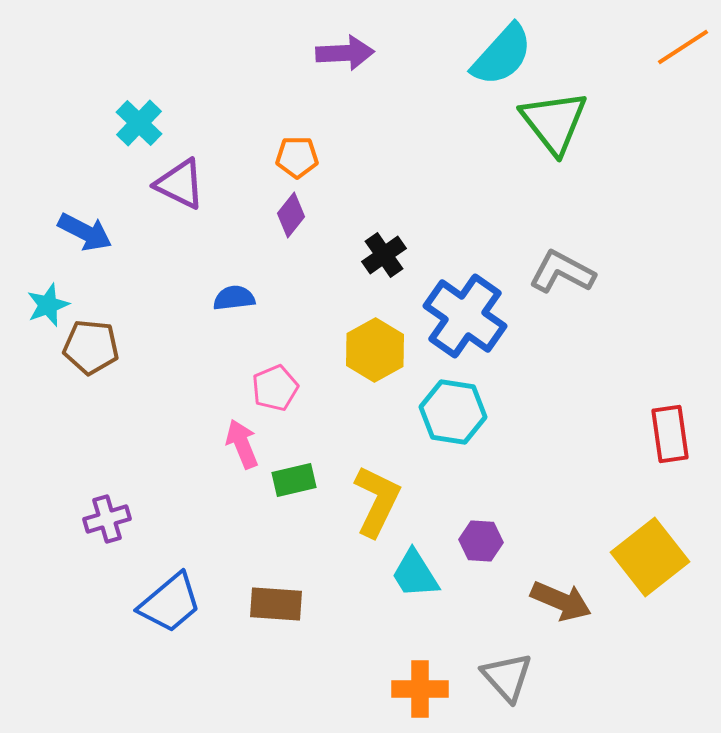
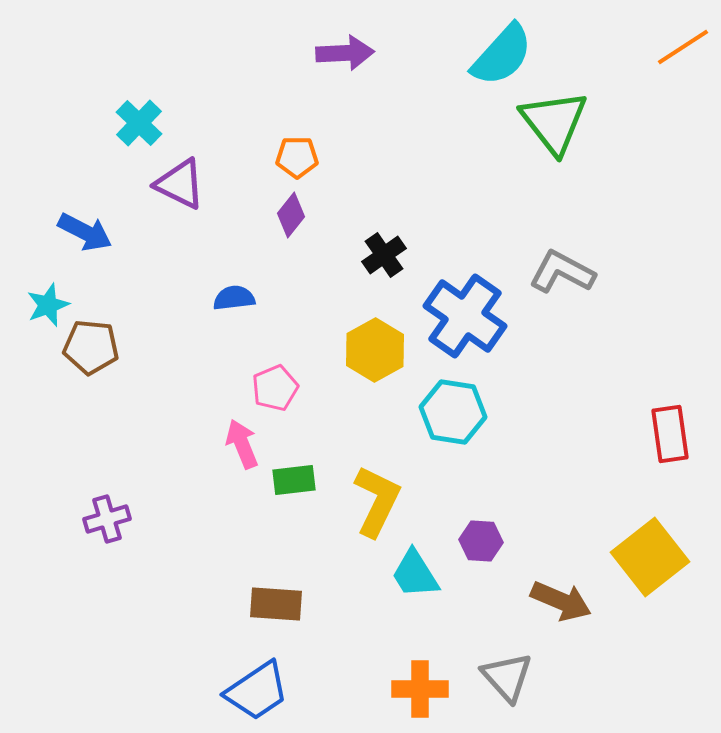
green rectangle: rotated 6 degrees clockwise
blue trapezoid: moved 87 px right, 88 px down; rotated 6 degrees clockwise
